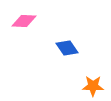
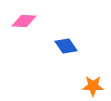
blue diamond: moved 1 px left, 2 px up
